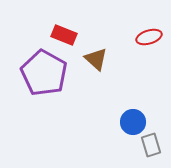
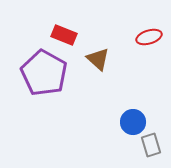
brown triangle: moved 2 px right
